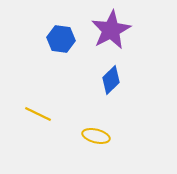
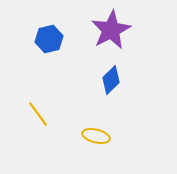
blue hexagon: moved 12 px left; rotated 20 degrees counterclockwise
yellow line: rotated 28 degrees clockwise
